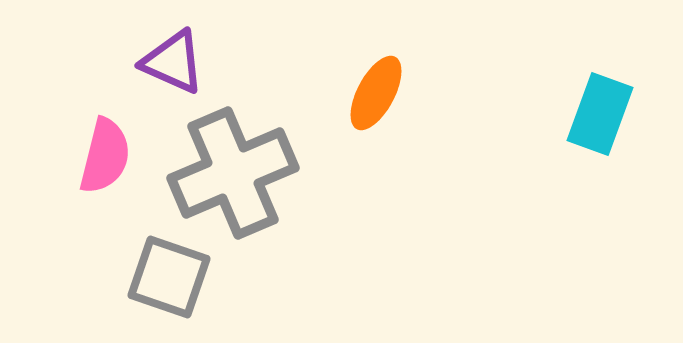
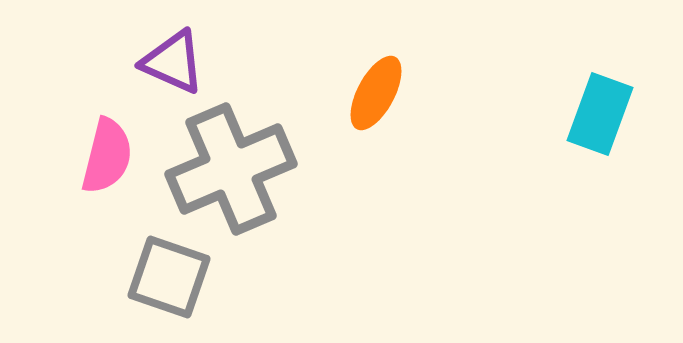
pink semicircle: moved 2 px right
gray cross: moved 2 px left, 4 px up
